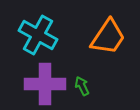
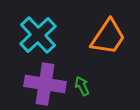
cyan cross: rotated 18 degrees clockwise
purple cross: rotated 9 degrees clockwise
